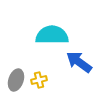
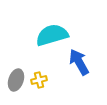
cyan semicircle: rotated 16 degrees counterclockwise
blue arrow: rotated 24 degrees clockwise
